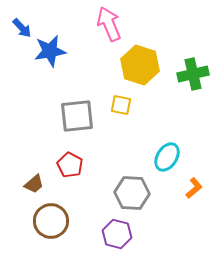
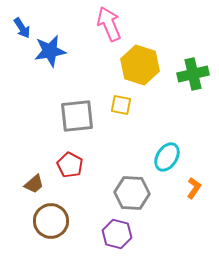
blue arrow: rotated 10 degrees clockwise
orange L-shape: rotated 15 degrees counterclockwise
